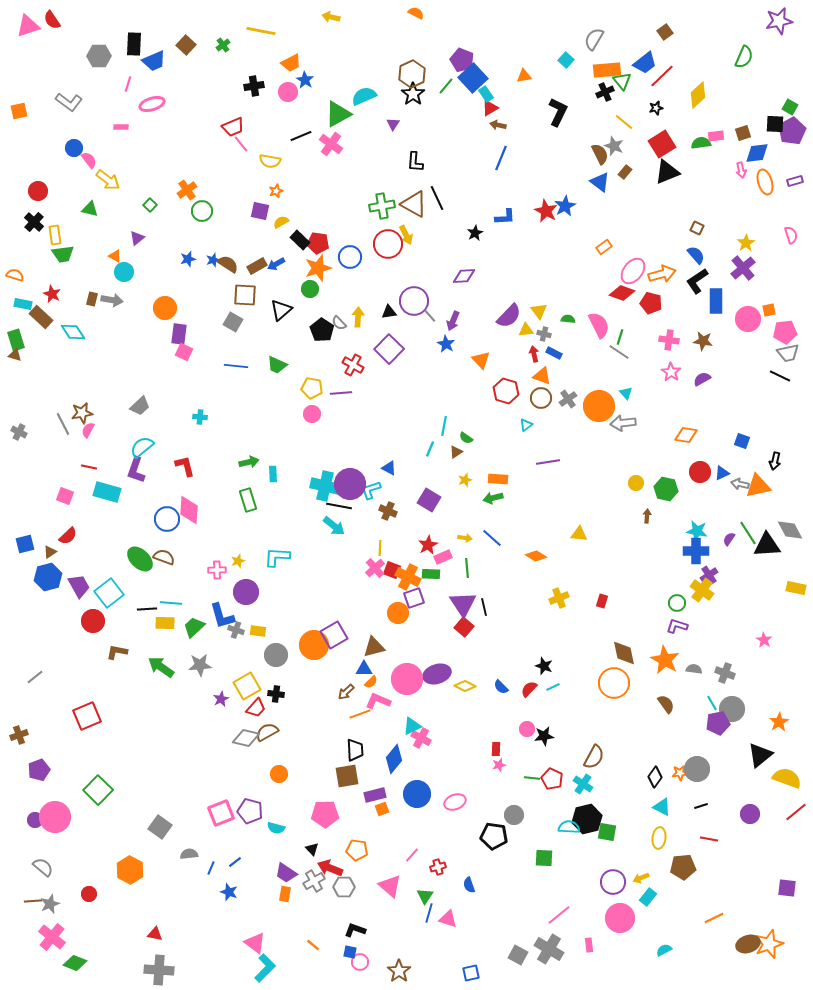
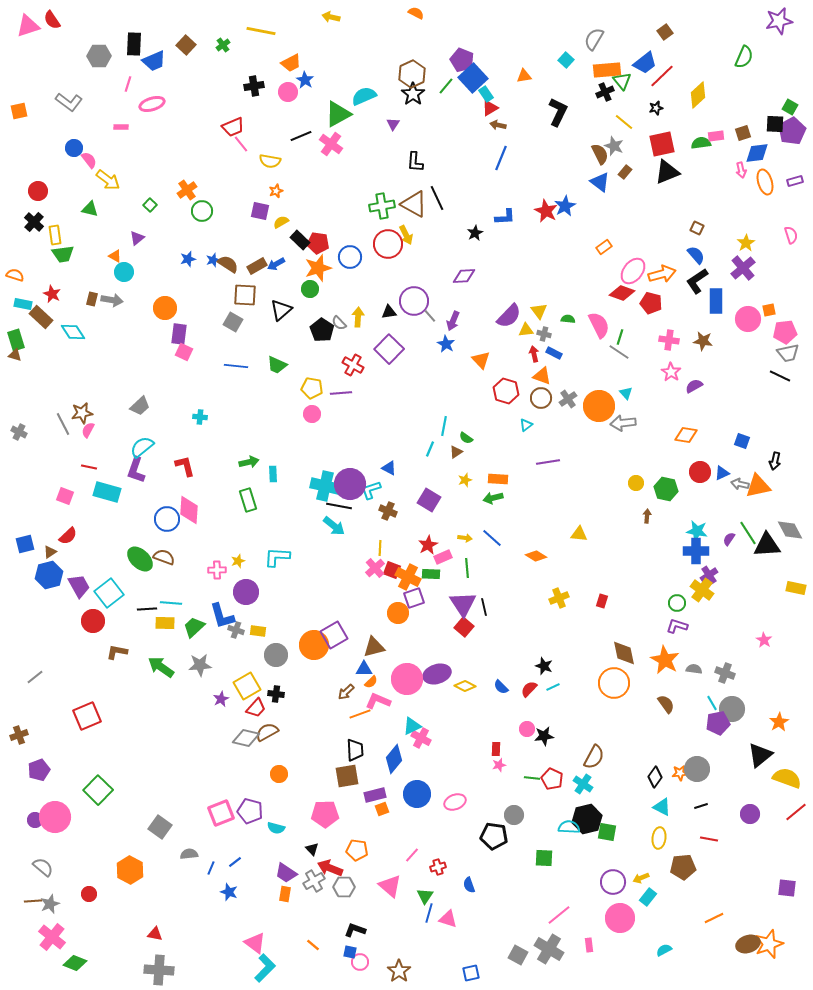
red square at (662, 144): rotated 20 degrees clockwise
purple semicircle at (702, 379): moved 8 px left, 7 px down
blue hexagon at (48, 577): moved 1 px right, 2 px up
